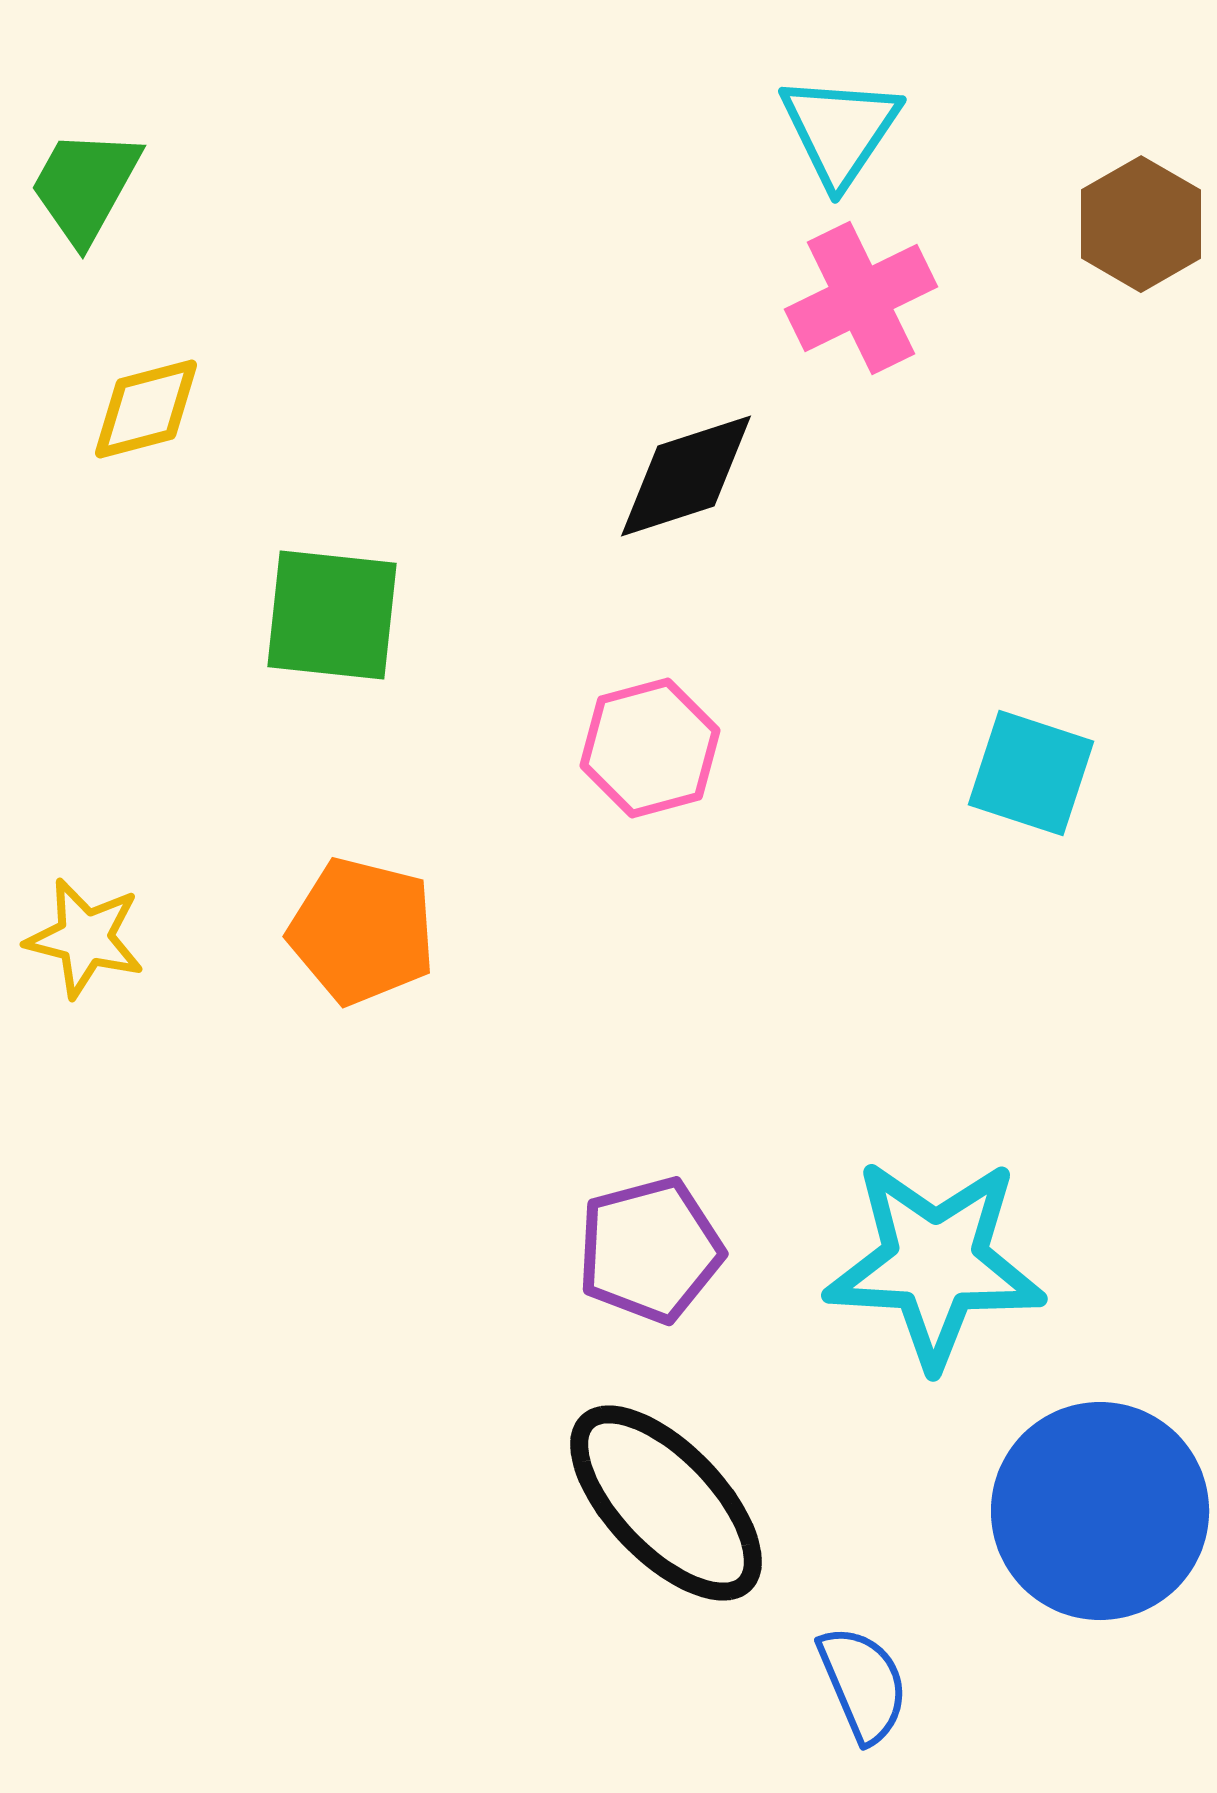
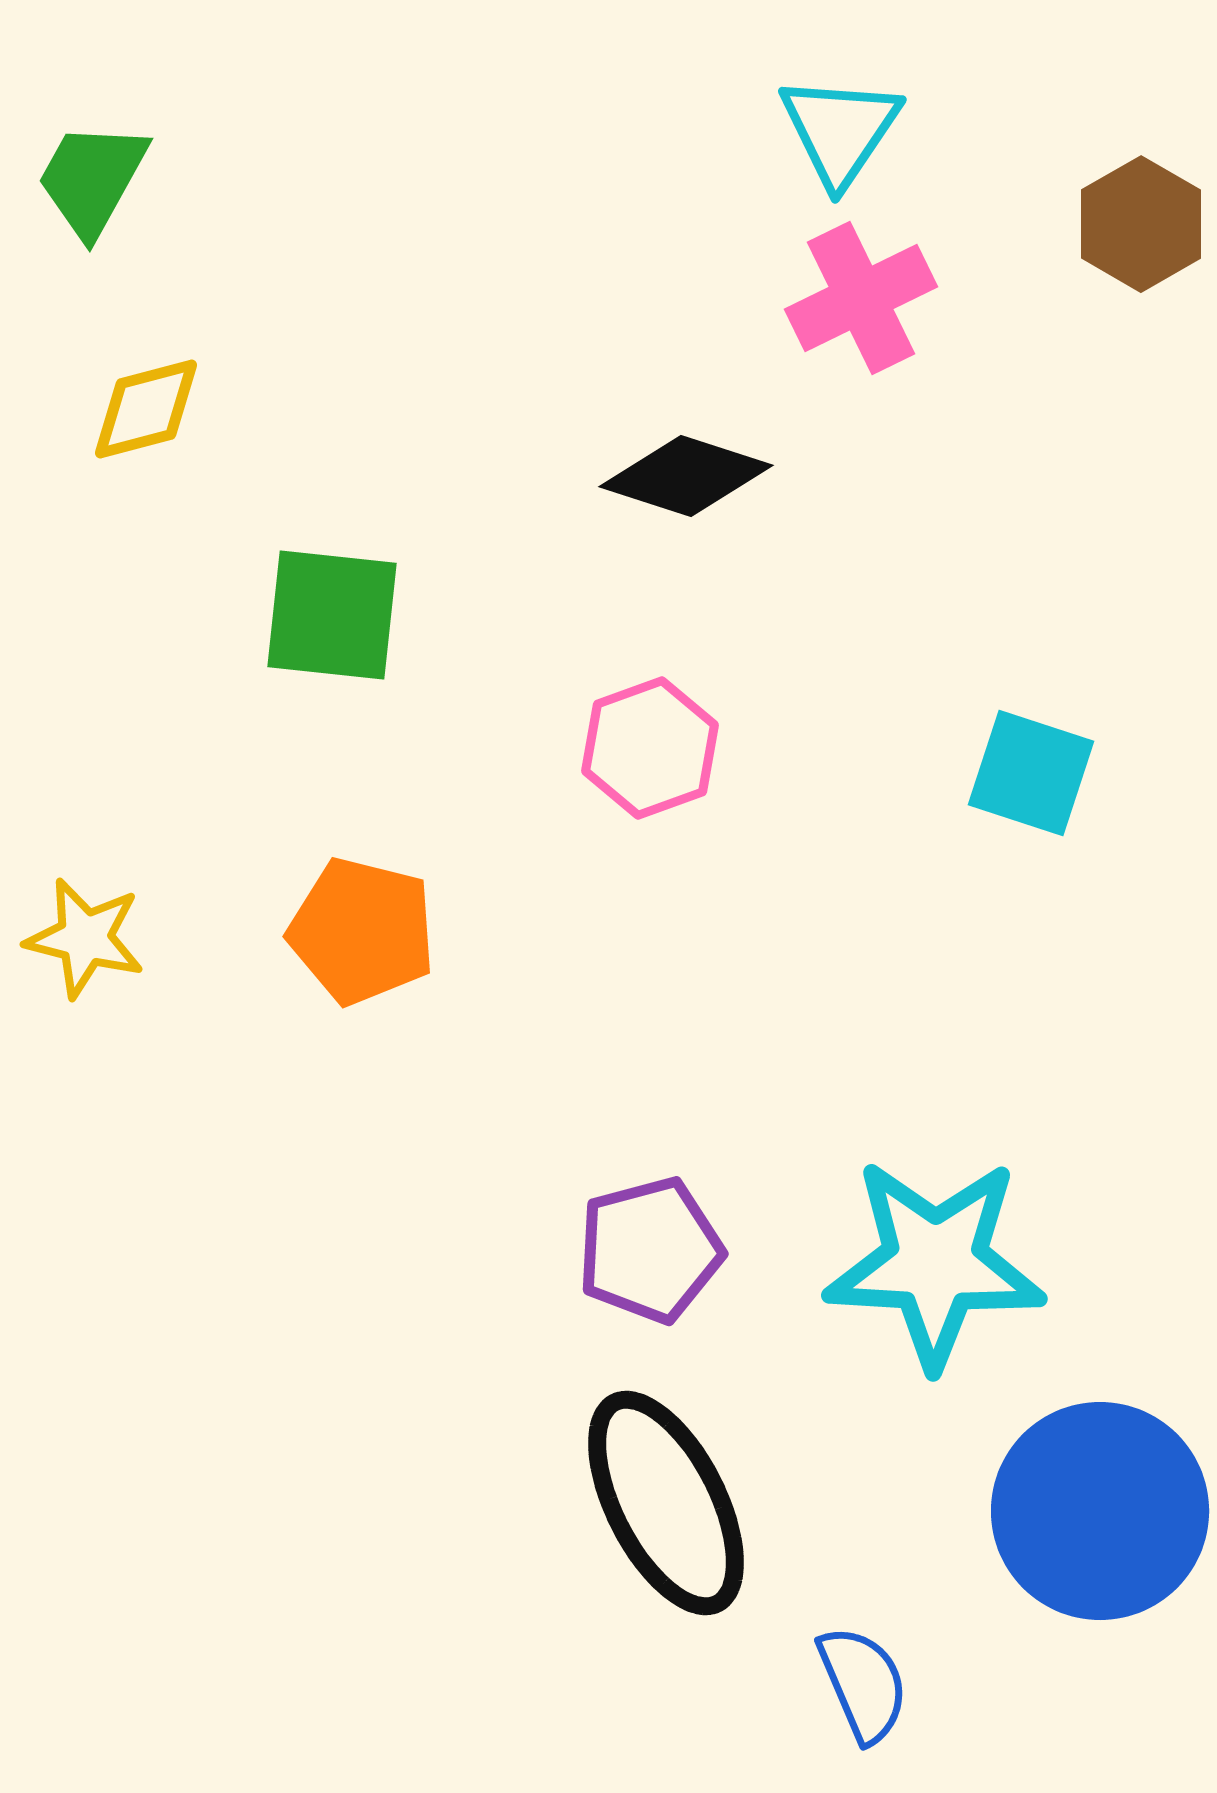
green trapezoid: moved 7 px right, 7 px up
black diamond: rotated 36 degrees clockwise
pink hexagon: rotated 5 degrees counterclockwise
black ellipse: rotated 17 degrees clockwise
